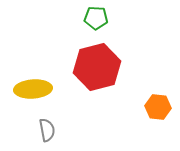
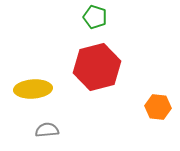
green pentagon: moved 1 px left, 1 px up; rotated 15 degrees clockwise
gray semicircle: rotated 85 degrees counterclockwise
